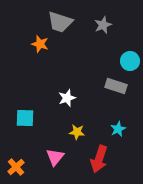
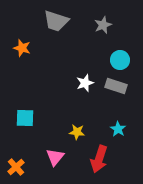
gray trapezoid: moved 4 px left, 1 px up
orange star: moved 18 px left, 4 px down
cyan circle: moved 10 px left, 1 px up
white star: moved 18 px right, 15 px up
cyan star: rotated 14 degrees counterclockwise
